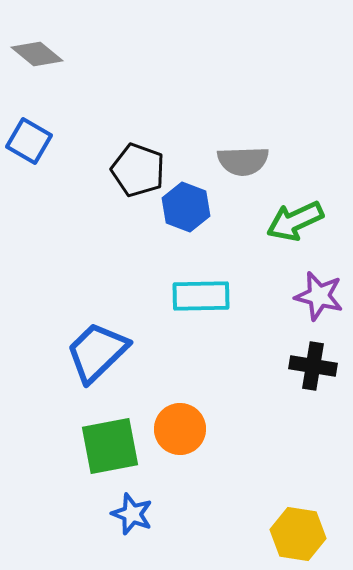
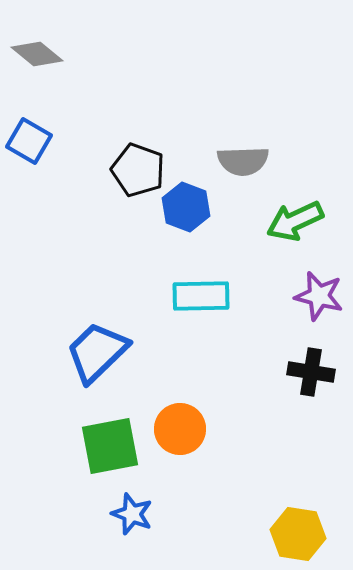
black cross: moved 2 px left, 6 px down
